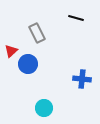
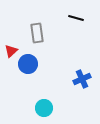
gray rectangle: rotated 18 degrees clockwise
blue cross: rotated 30 degrees counterclockwise
